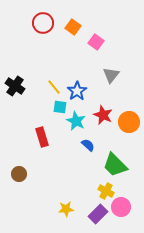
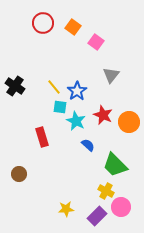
purple rectangle: moved 1 px left, 2 px down
